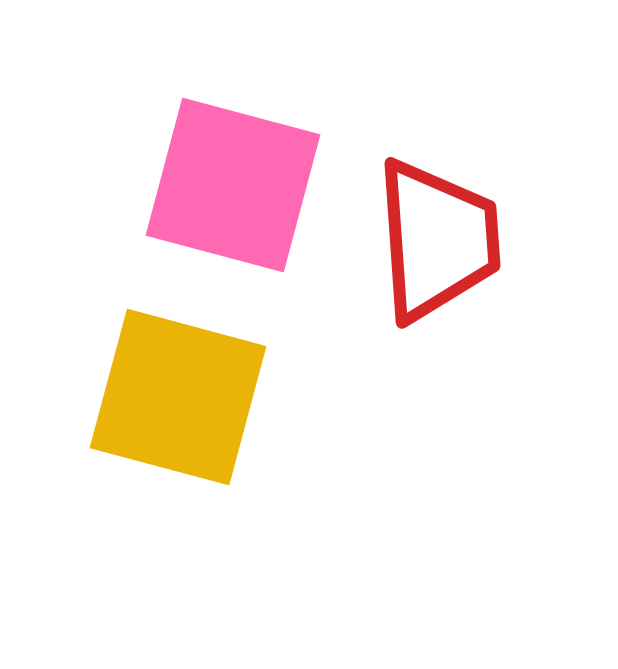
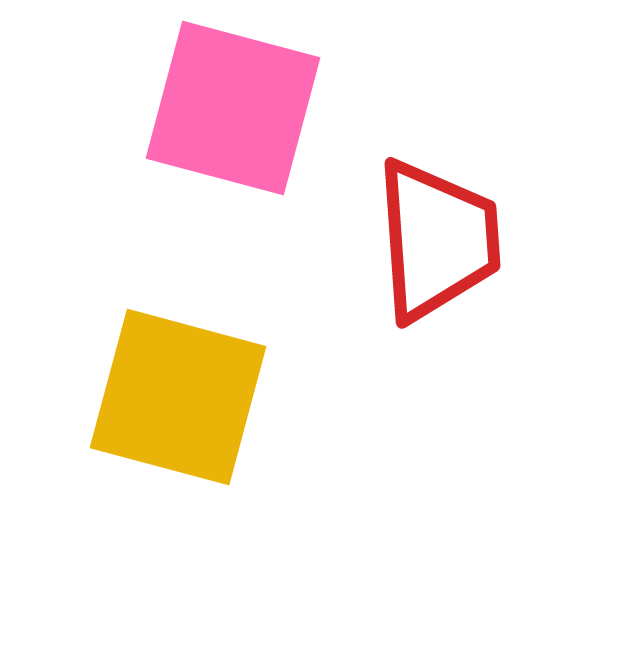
pink square: moved 77 px up
